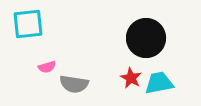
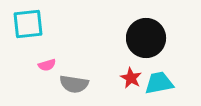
pink semicircle: moved 2 px up
